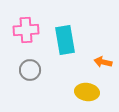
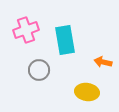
pink cross: rotated 15 degrees counterclockwise
gray circle: moved 9 px right
